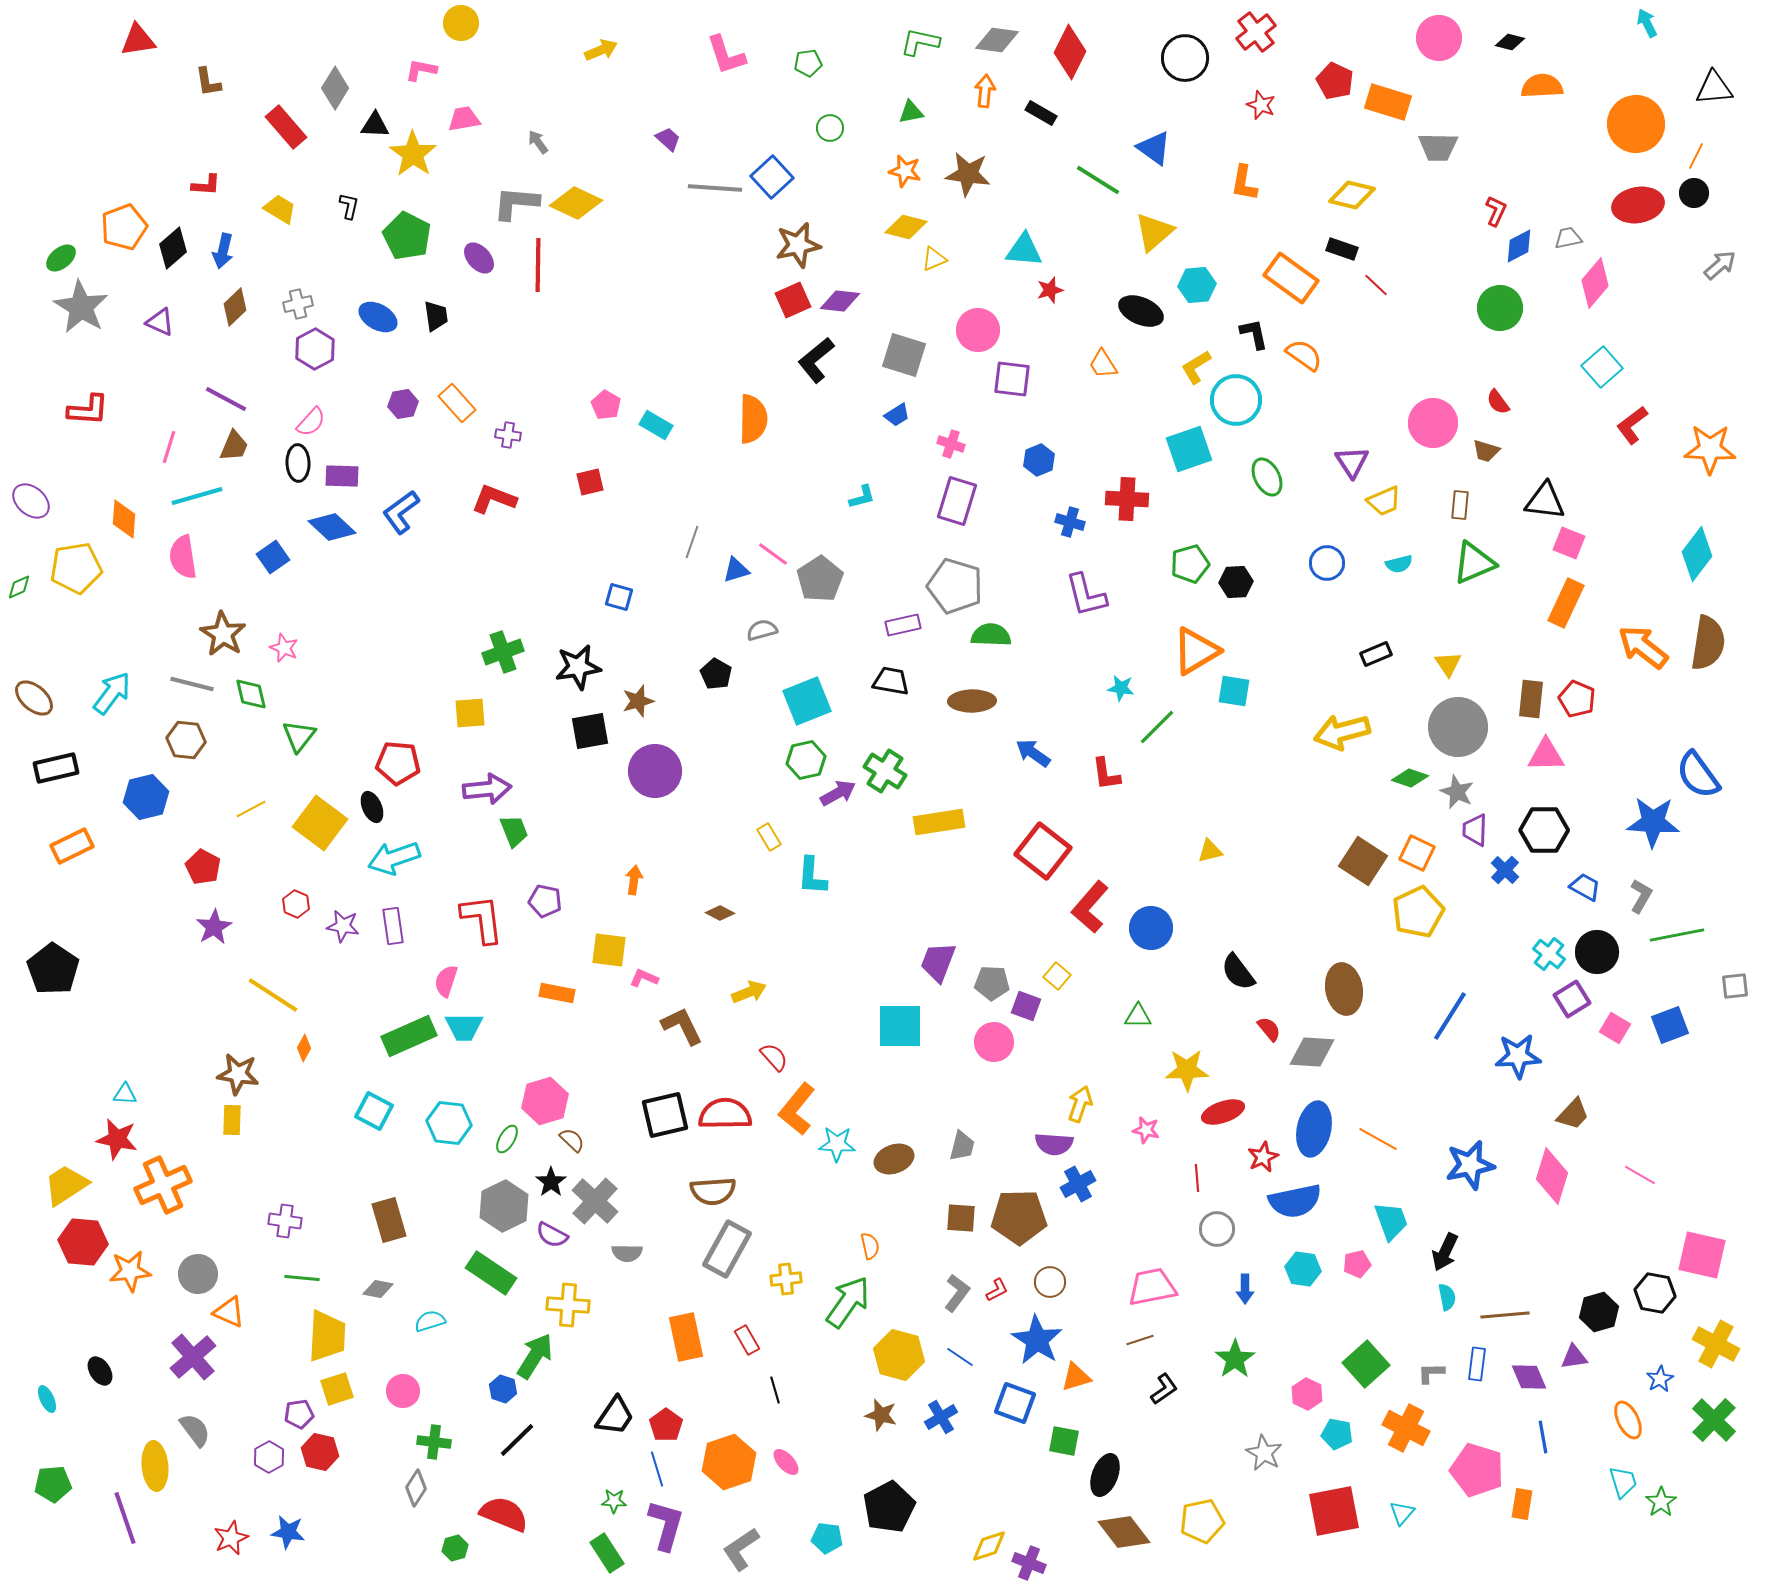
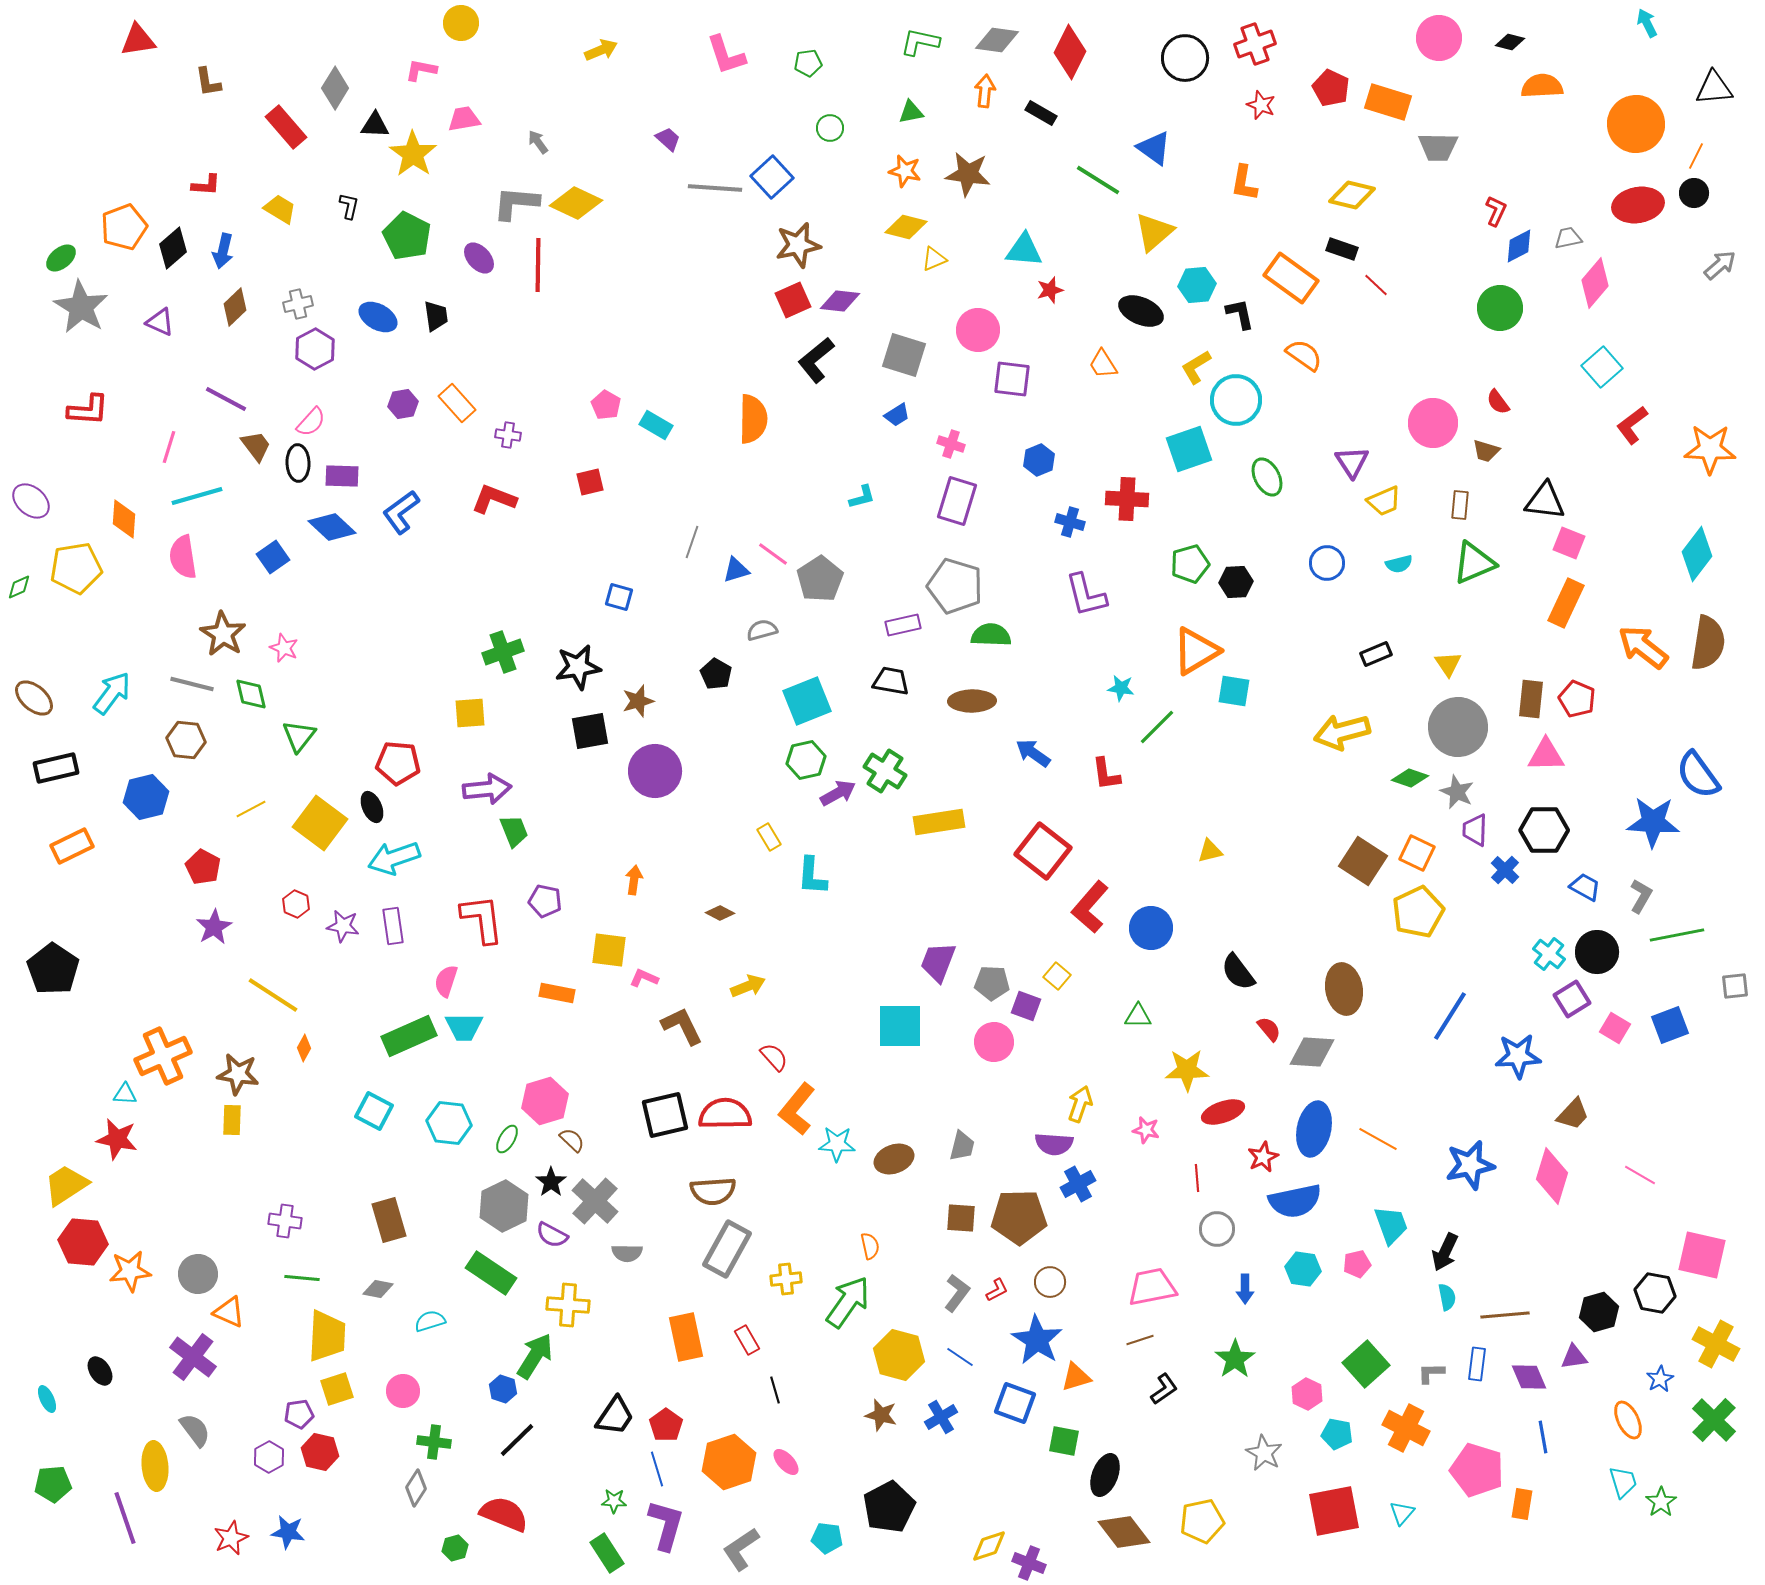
red cross at (1256, 32): moved 1 px left, 12 px down; rotated 18 degrees clockwise
red pentagon at (1335, 81): moved 4 px left, 7 px down
black L-shape at (1254, 334): moved 14 px left, 20 px up
brown trapezoid at (234, 446): moved 22 px right; rotated 60 degrees counterclockwise
yellow arrow at (749, 992): moved 1 px left, 6 px up
orange cross at (163, 1185): moved 129 px up
cyan trapezoid at (1391, 1221): moved 4 px down
purple cross at (193, 1357): rotated 12 degrees counterclockwise
